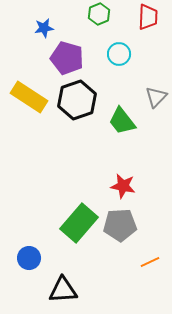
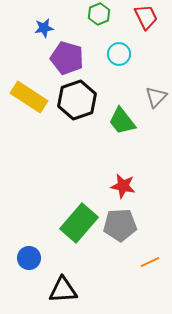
red trapezoid: moved 2 px left; rotated 28 degrees counterclockwise
